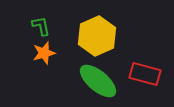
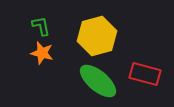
yellow hexagon: rotated 9 degrees clockwise
orange star: moved 2 px left; rotated 30 degrees clockwise
